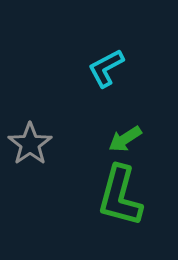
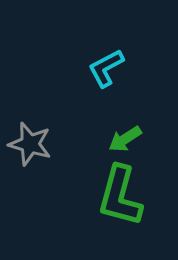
gray star: rotated 21 degrees counterclockwise
